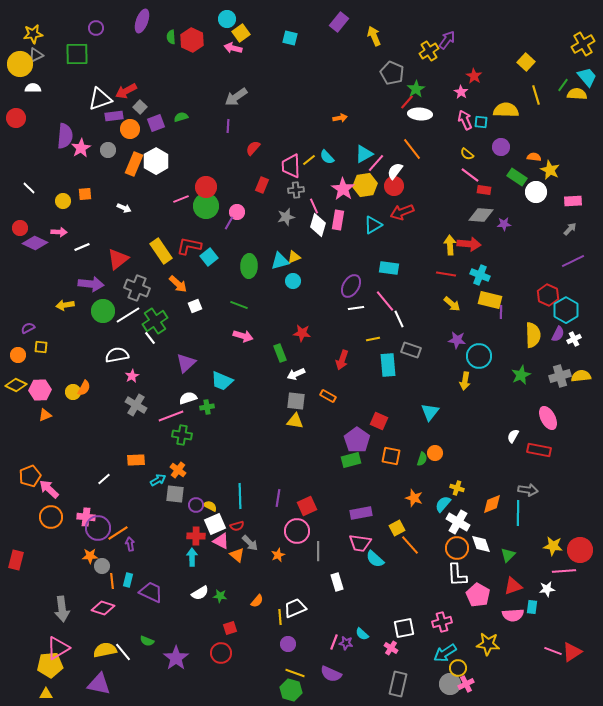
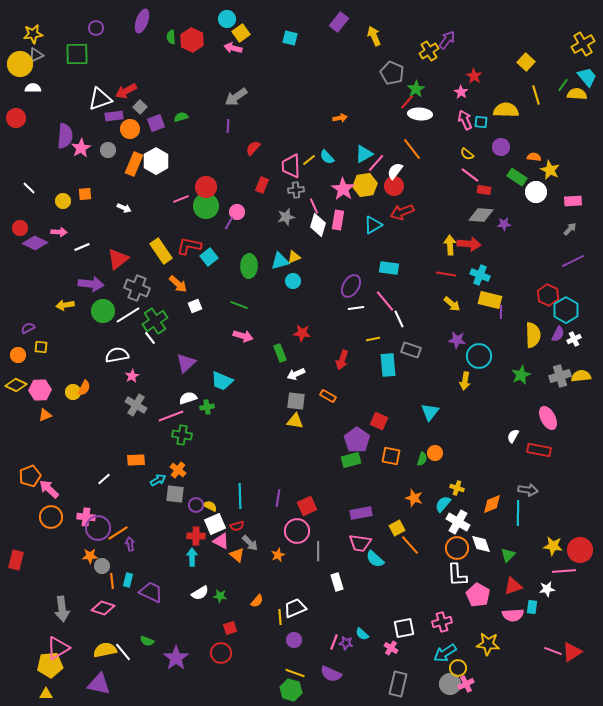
purple circle at (288, 644): moved 6 px right, 4 px up
